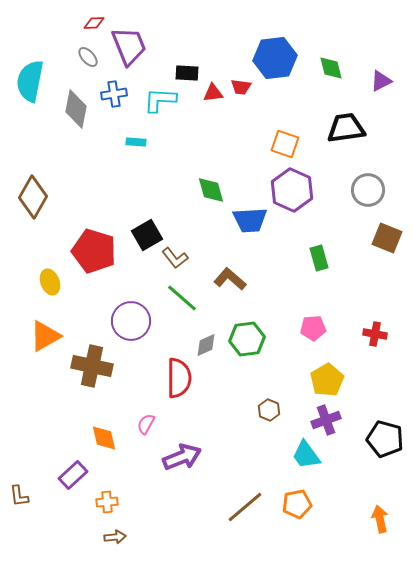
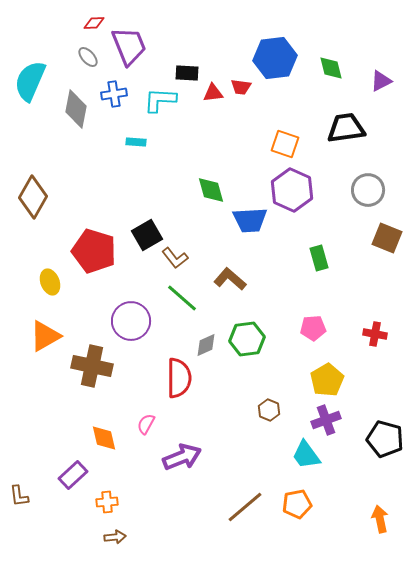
cyan semicircle at (30, 81): rotated 12 degrees clockwise
